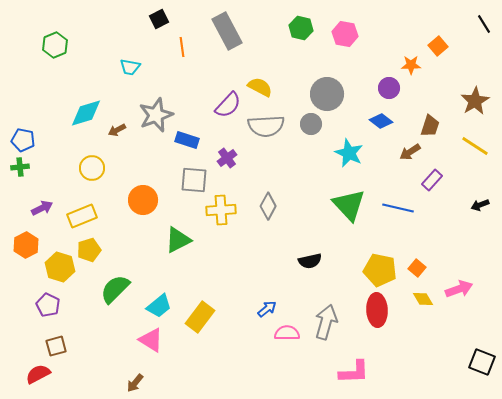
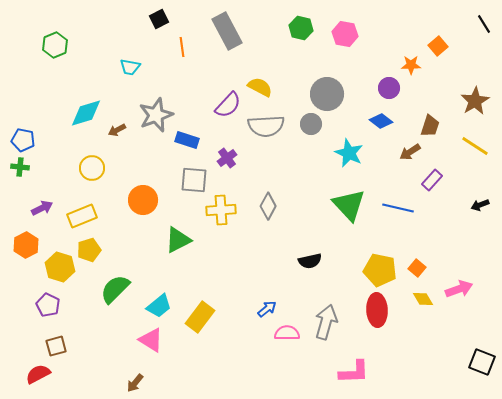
green cross at (20, 167): rotated 12 degrees clockwise
